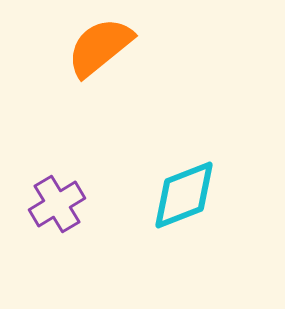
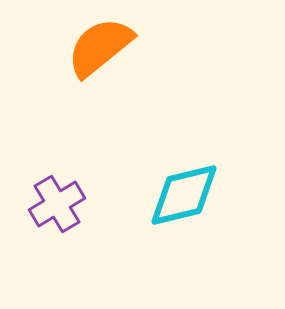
cyan diamond: rotated 8 degrees clockwise
